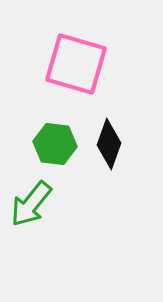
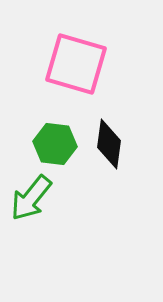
black diamond: rotated 12 degrees counterclockwise
green arrow: moved 6 px up
